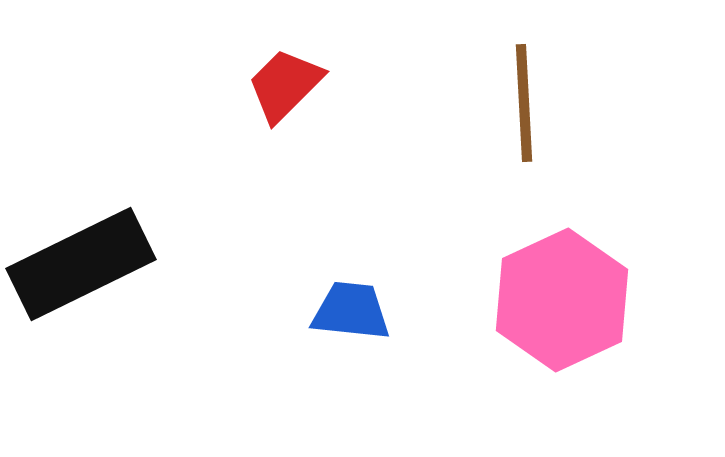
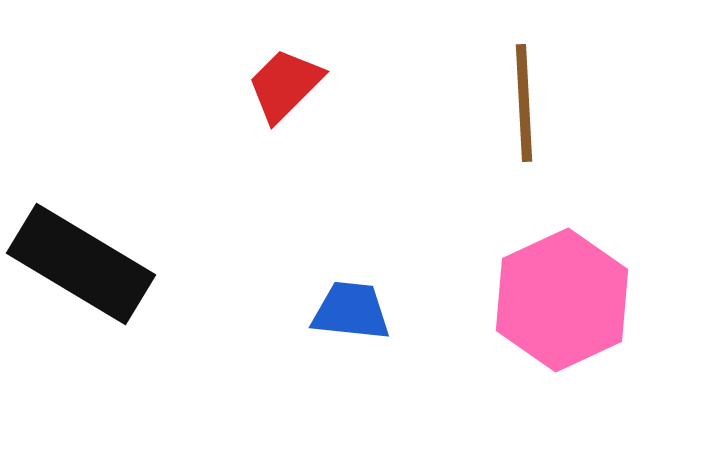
black rectangle: rotated 57 degrees clockwise
